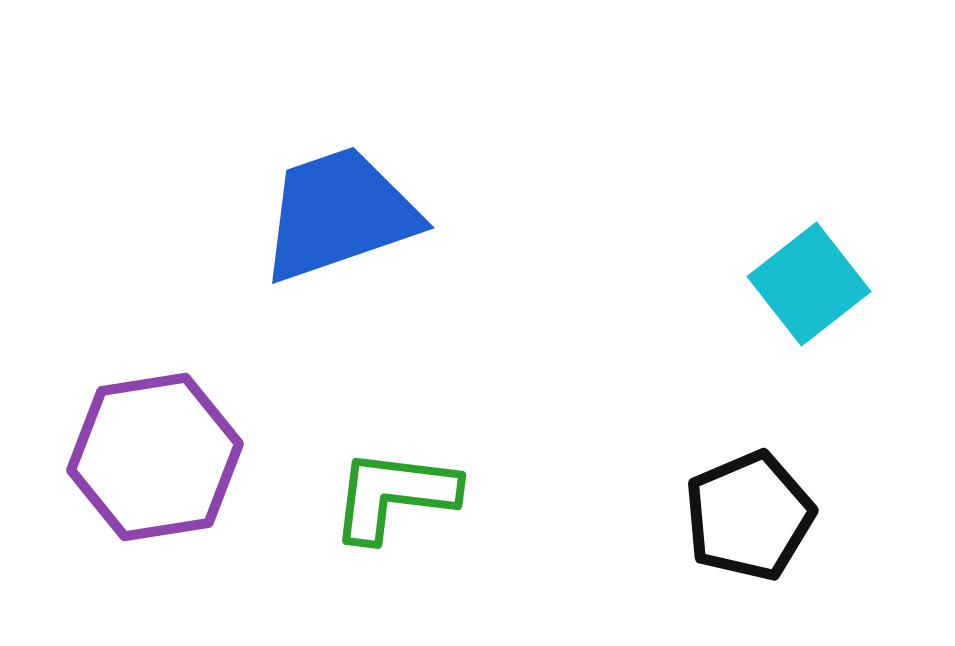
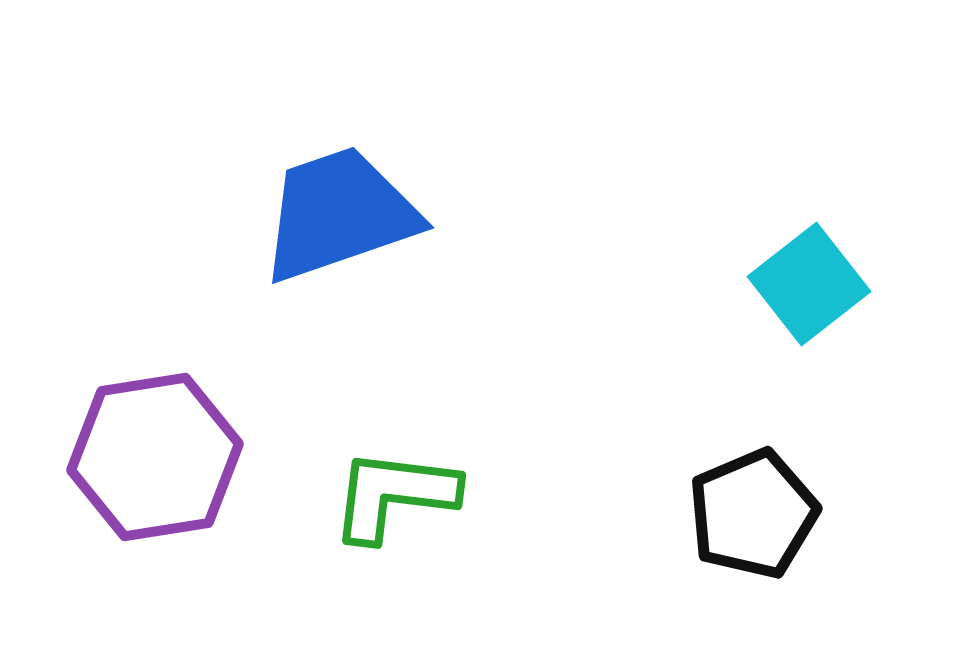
black pentagon: moved 4 px right, 2 px up
